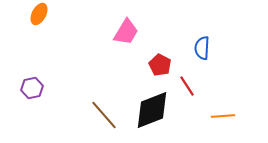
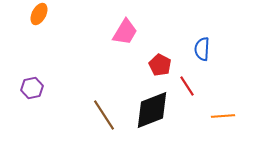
pink trapezoid: moved 1 px left
blue semicircle: moved 1 px down
brown line: rotated 8 degrees clockwise
